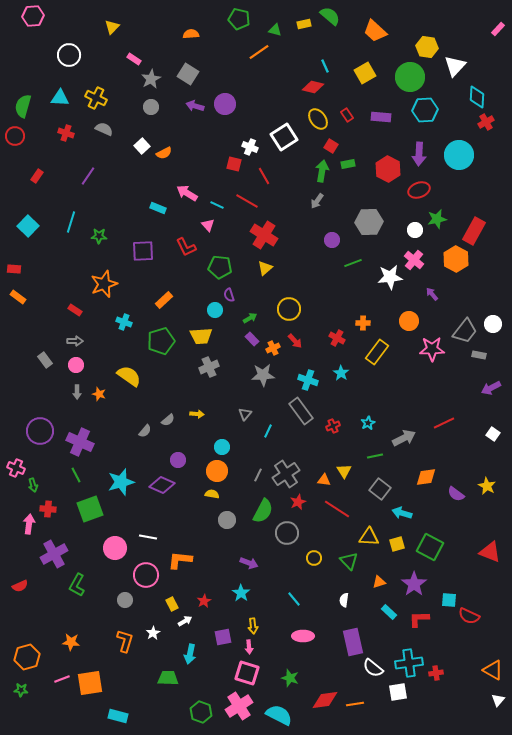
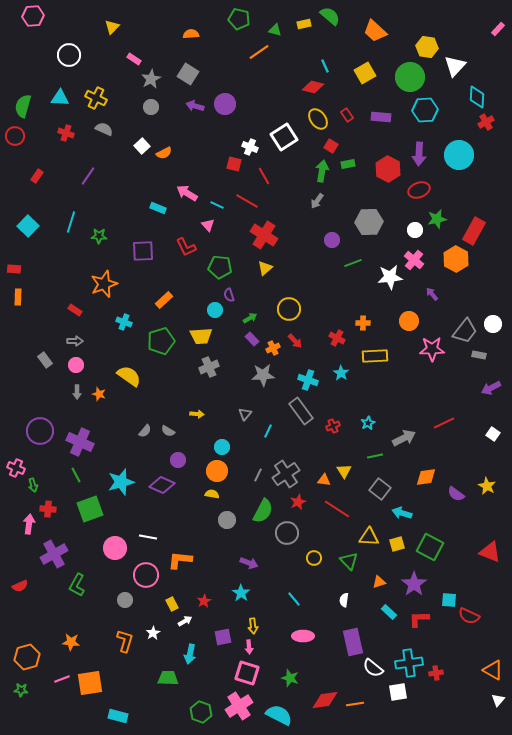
orange rectangle at (18, 297): rotated 56 degrees clockwise
yellow rectangle at (377, 352): moved 2 px left, 4 px down; rotated 50 degrees clockwise
gray semicircle at (168, 420): moved 11 px down; rotated 72 degrees clockwise
